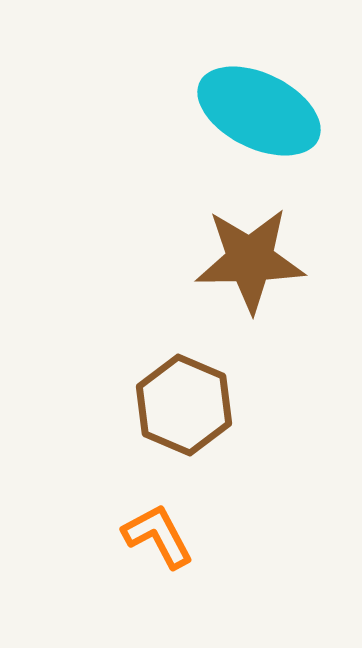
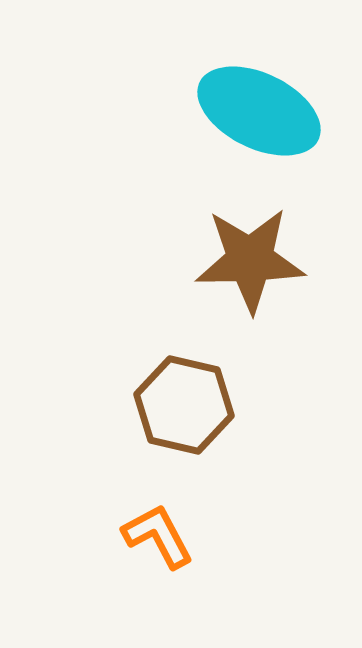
brown hexagon: rotated 10 degrees counterclockwise
